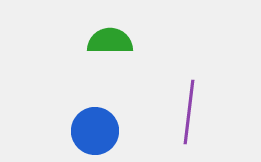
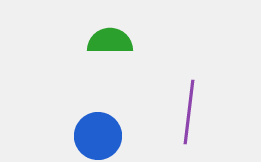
blue circle: moved 3 px right, 5 px down
